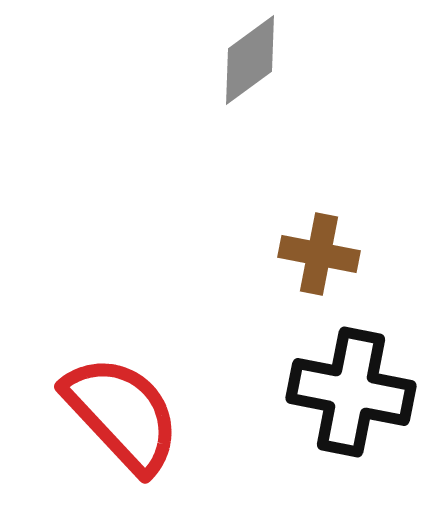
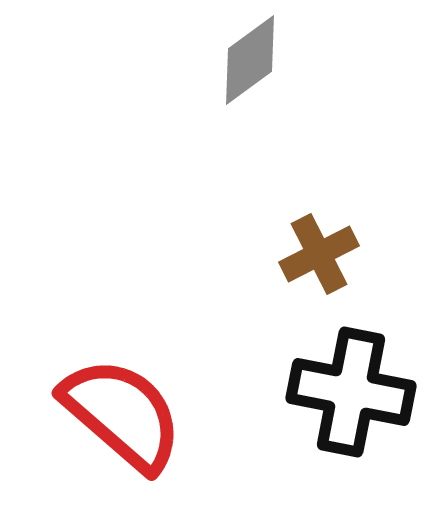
brown cross: rotated 38 degrees counterclockwise
red semicircle: rotated 6 degrees counterclockwise
